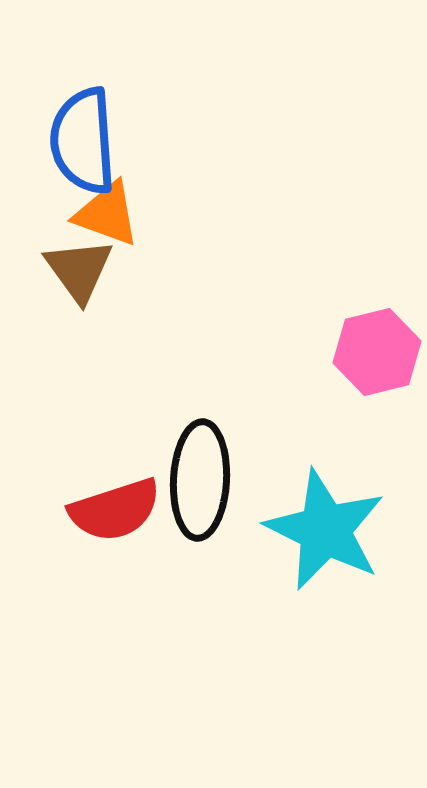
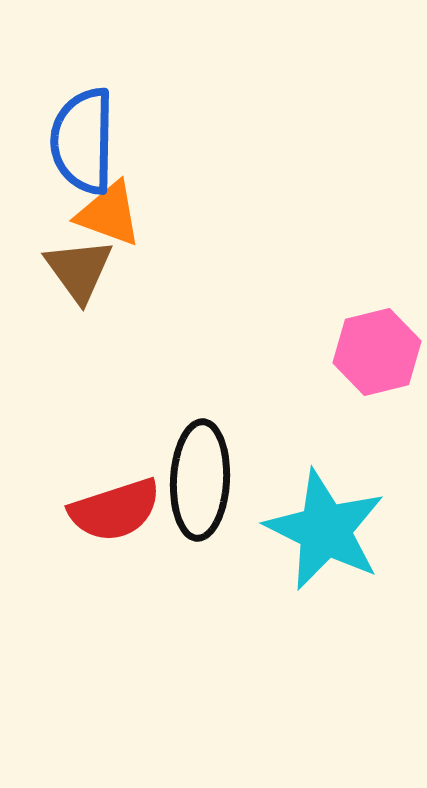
blue semicircle: rotated 5 degrees clockwise
orange triangle: moved 2 px right
